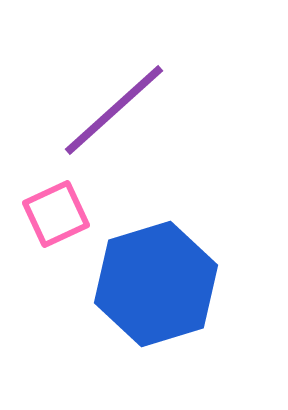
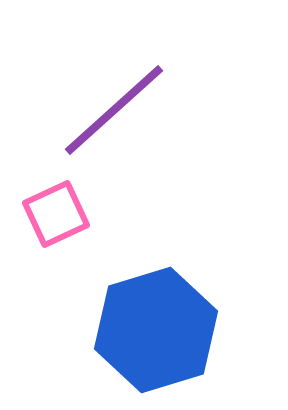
blue hexagon: moved 46 px down
